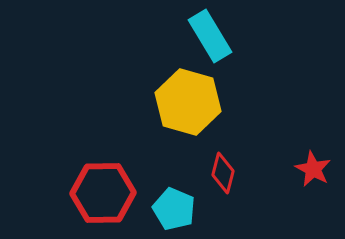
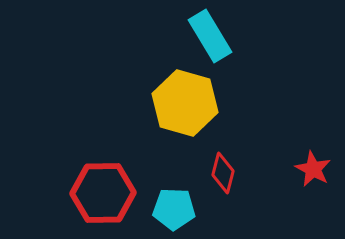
yellow hexagon: moved 3 px left, 1 px down
cyan pentagon: rotated 21 degrees counterclockwise
